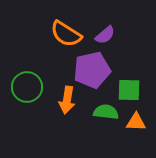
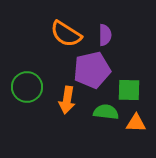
purple semicircle: rotated 50 degrees counterclockwise
orange triangle: moved 1 px down
